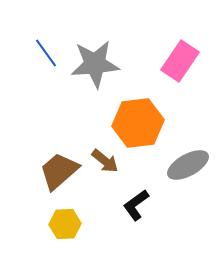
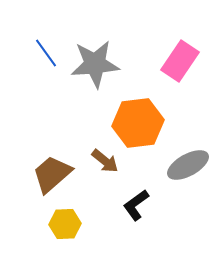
brown trapezoid: moved 7 px left, 3 px down
